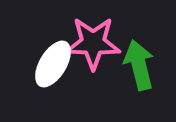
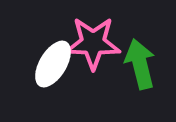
green arrow: moved 1 px right, 1 px up
